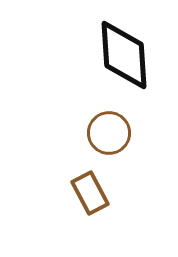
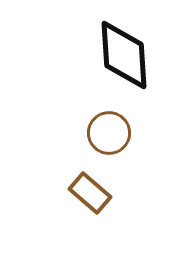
brown rectangle: rotated 21 degrees counterclockwise
